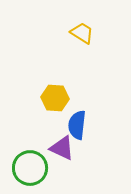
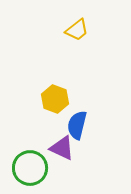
yellow trapezoid: moved 5 px left, 3 px up; rotated 110 degrees clockwise
yellow hexagon: moved 1 px down; rotated 16 degrees clockwise
blue semicircle: rotated 8 degrees clockwise
